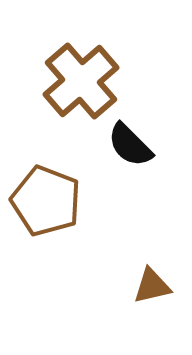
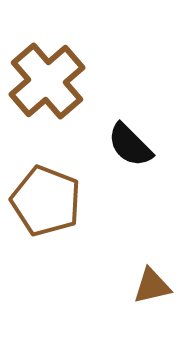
brown cross: moved 34 px left
